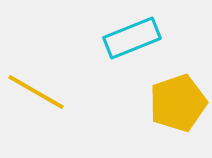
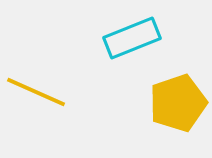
yellow line: rotated 6 degrees counterclockwise
